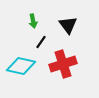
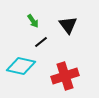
green arrow: rotated 24 degrees counterclockwise
black line: rotated 16 degrees clockwise
red cross: moved 2 px right, 12 px down
